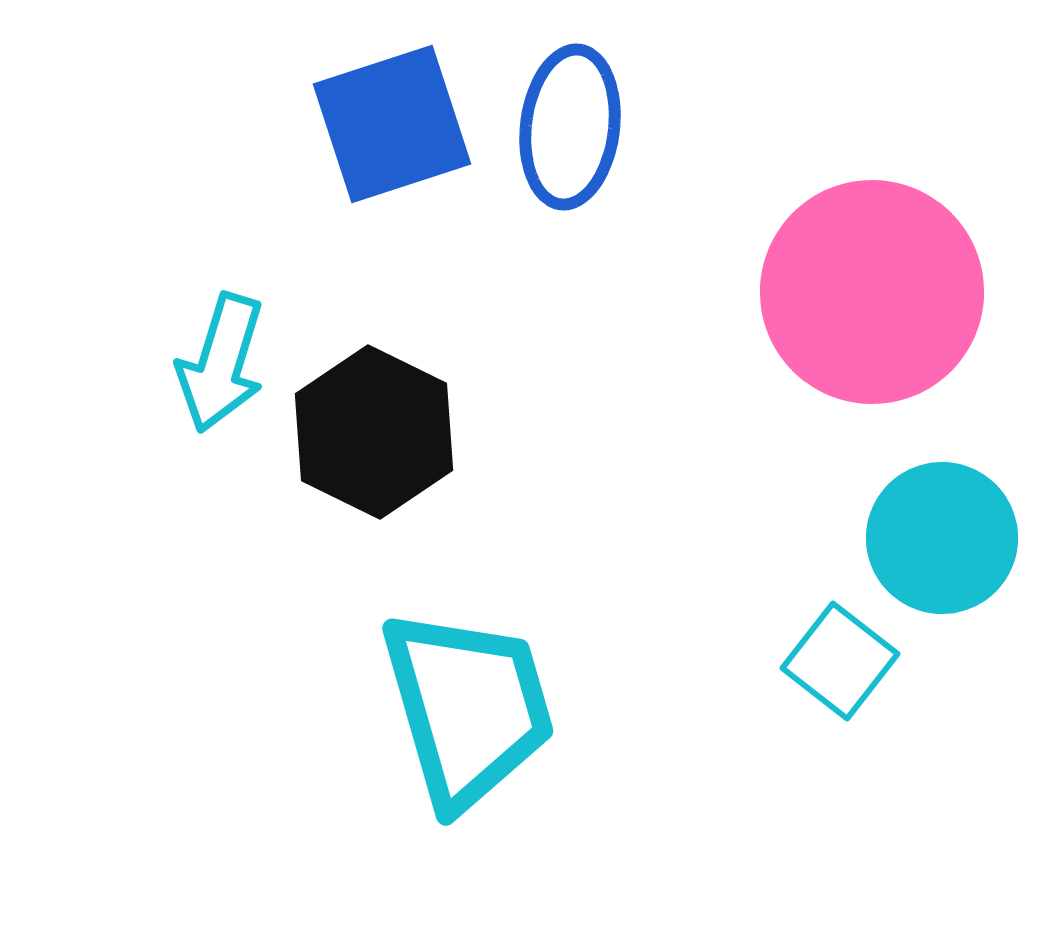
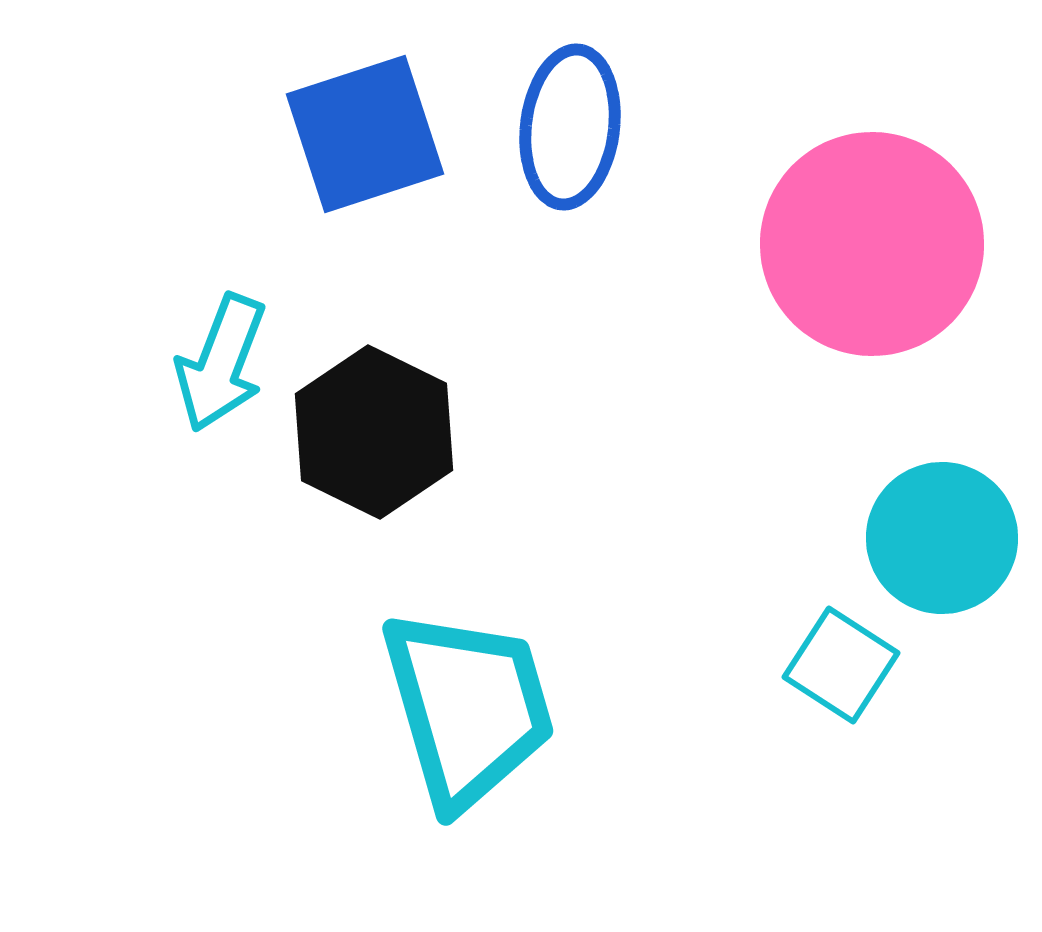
blue square: moved 27 px left, 10 px down
pink circle: moved 48 px up
cyan arrow: rotated 4 degrees clockwise
cyan square: moved 1 px right, 4 px down; rotated 5 degrees counterclockwise
